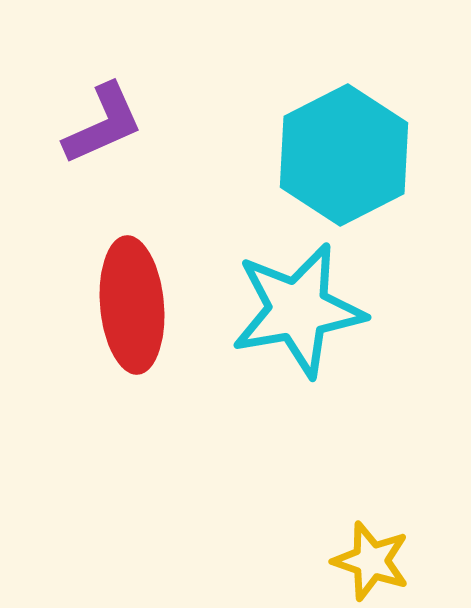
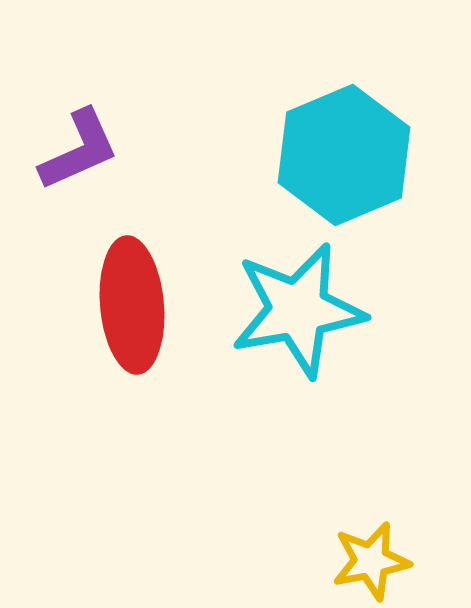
purple L-shape: moved 24 px left, 26 px down
cyan hexagon: rotated 4 degrees clockwise
yellow star: rotated 30 degrees counterclockwise
